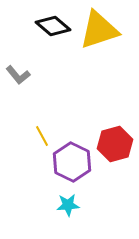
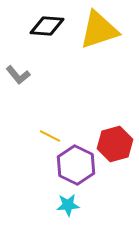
black diamond: moved 6 px left; rotated 36 degrees counterclockwise
yellow line: moved 8 px right; rotated 35 degrees counterclockwise
purple hexagon: moved 4 px right, 3 px down
